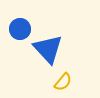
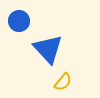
blue circle: moved 1 px left, 8 px up
